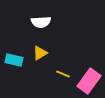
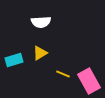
cyan rectangle: rotated 30 degrees counterclockwise
pink rectangle: rotated 65 degrees counterclockwise
